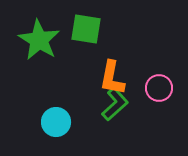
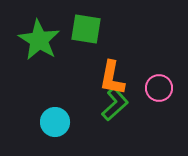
cyan circle: moved 1 px left
